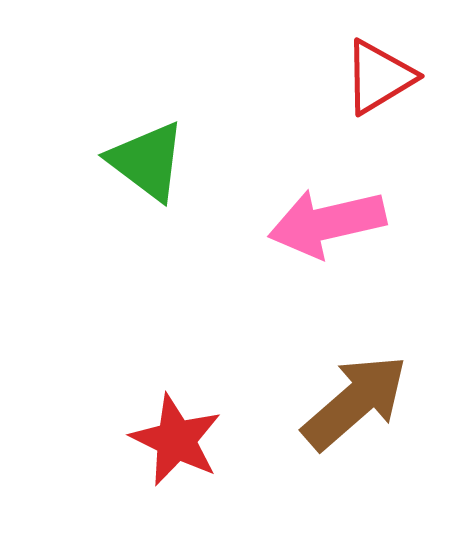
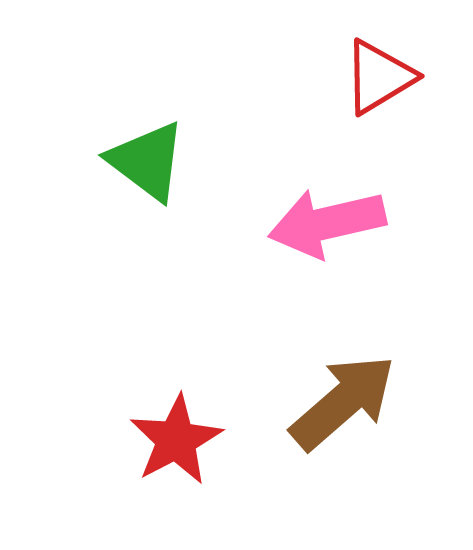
brown arrow: moved 12 px left
red star: rotated 18 degrees clockwise
